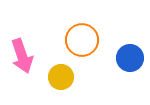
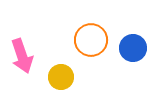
orange circle: moved 9 px right
blue circle: moved 3 px right, 10 px up
